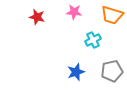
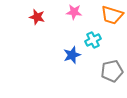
blue star: moved 4 px left, 17 px up
